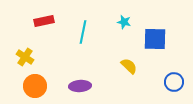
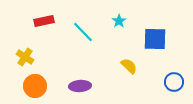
cyan star: moved 5 px left, 1 px up; rotated 24 degrees clockwise
cyan line: rotated 55 degrees counterclockwise
